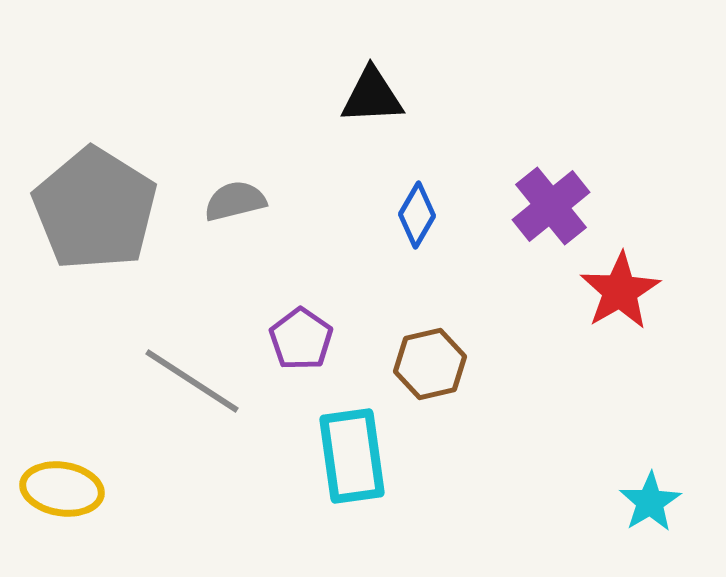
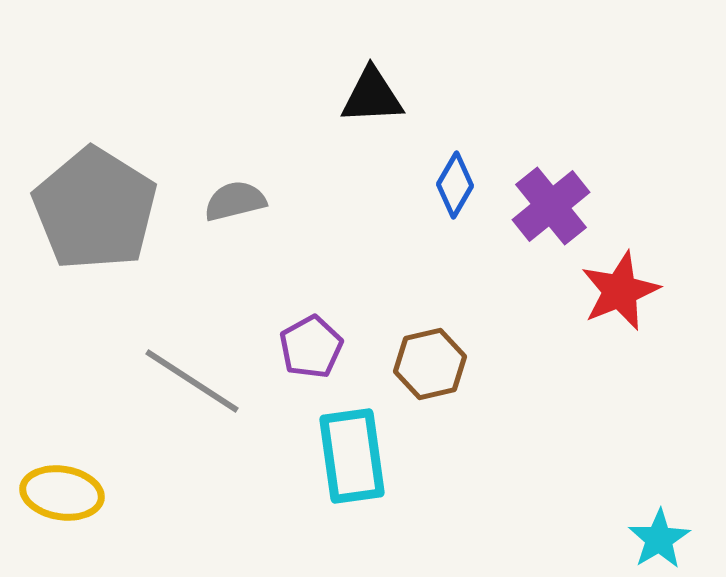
blue diamond: moved 38 px right, 30 px up
red star: rotated 8 degrees clockwise
purple pentagon: moved 10 px right, 8 px down; rotated 8 degrees clockwise
yellow ellipse: moved 4 px down
cyan star: moved 9 px right, 37 px down
